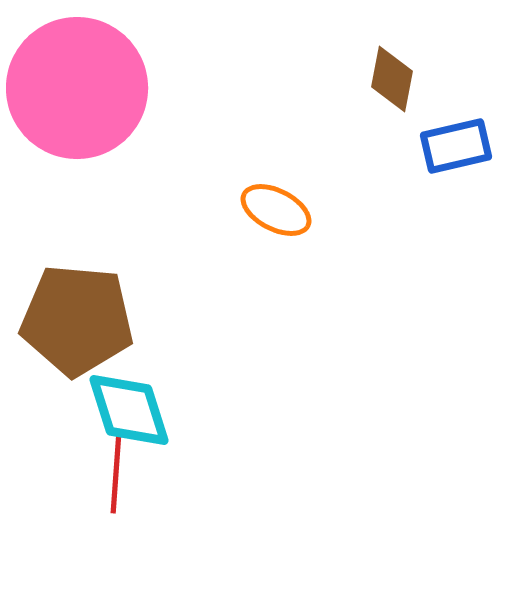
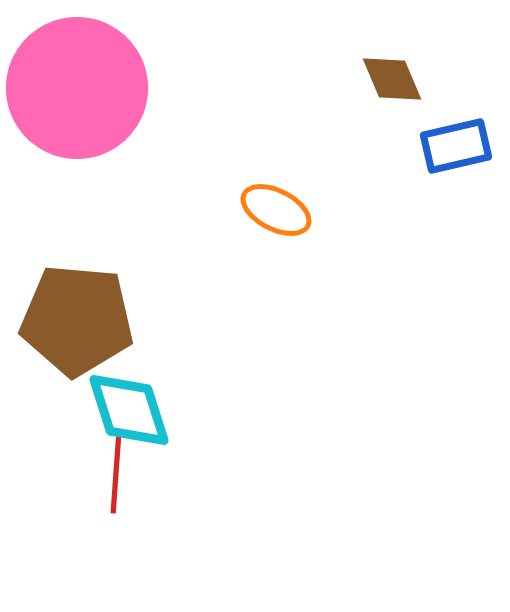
brown diamond: rotated 34 degrees counterclockwise
